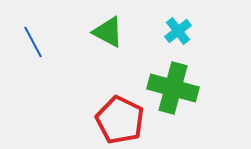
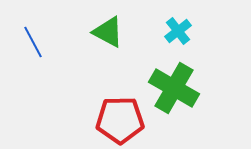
green cross: moved 1 px right; rotated 15 degrees clockwise
red pentagon: rotated 27 degrees counterclockwise
